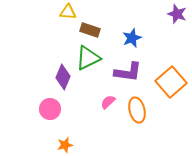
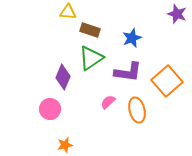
green triangle: moved 3 px right; rotated 8 degrees counterclockwise
orange square: moved 4 px left, 1 px up
